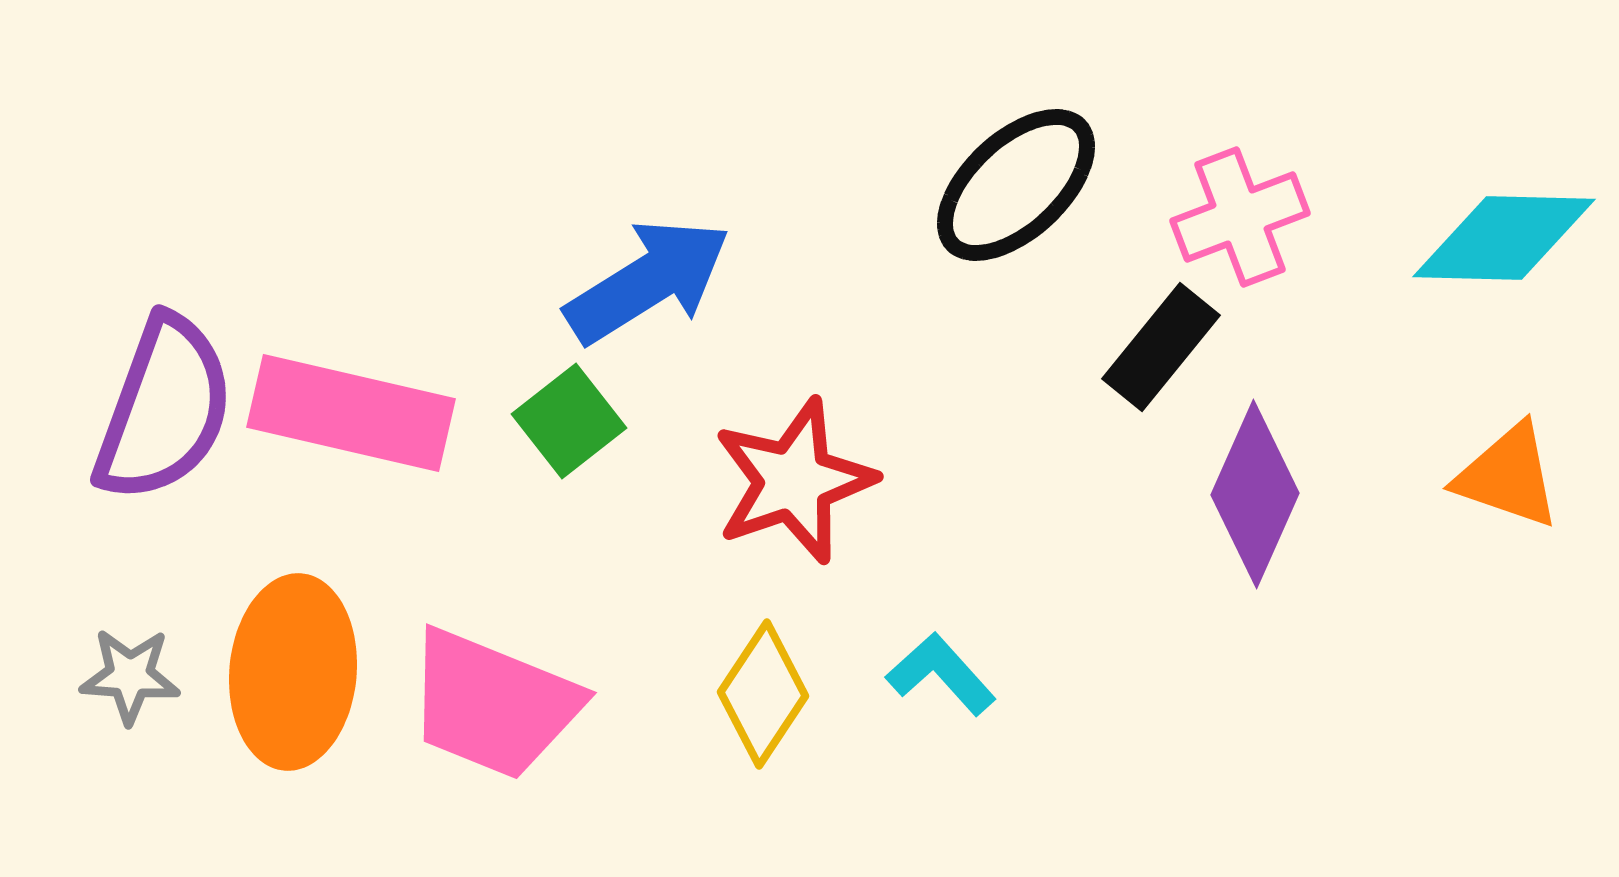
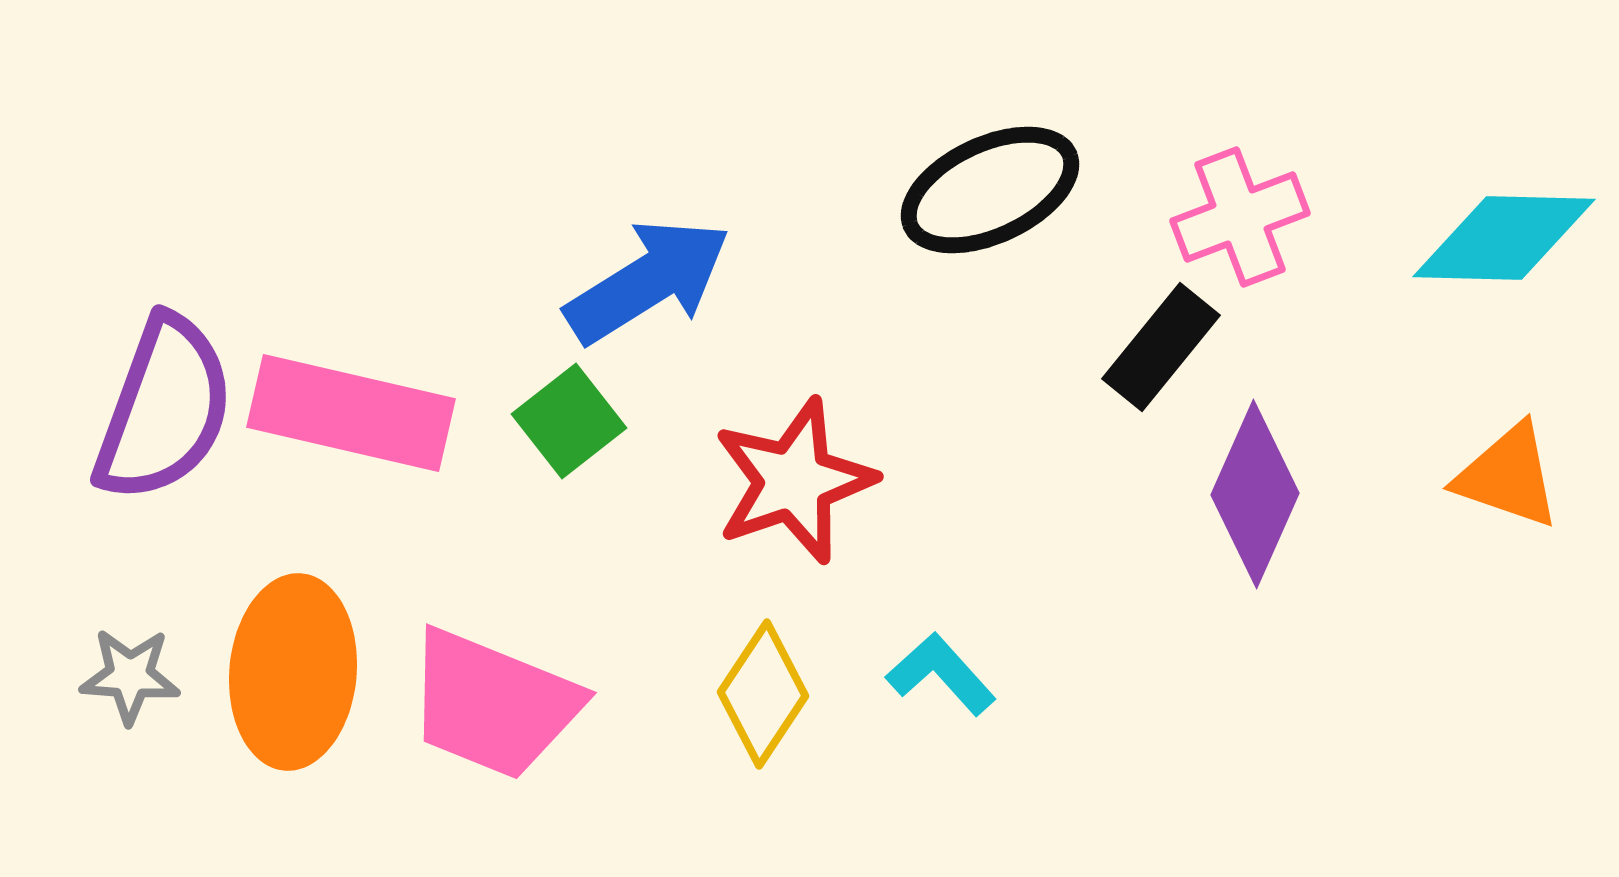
black ellipse: moved 26 px left, 5 px down; rotated 18 degrees clockwise
